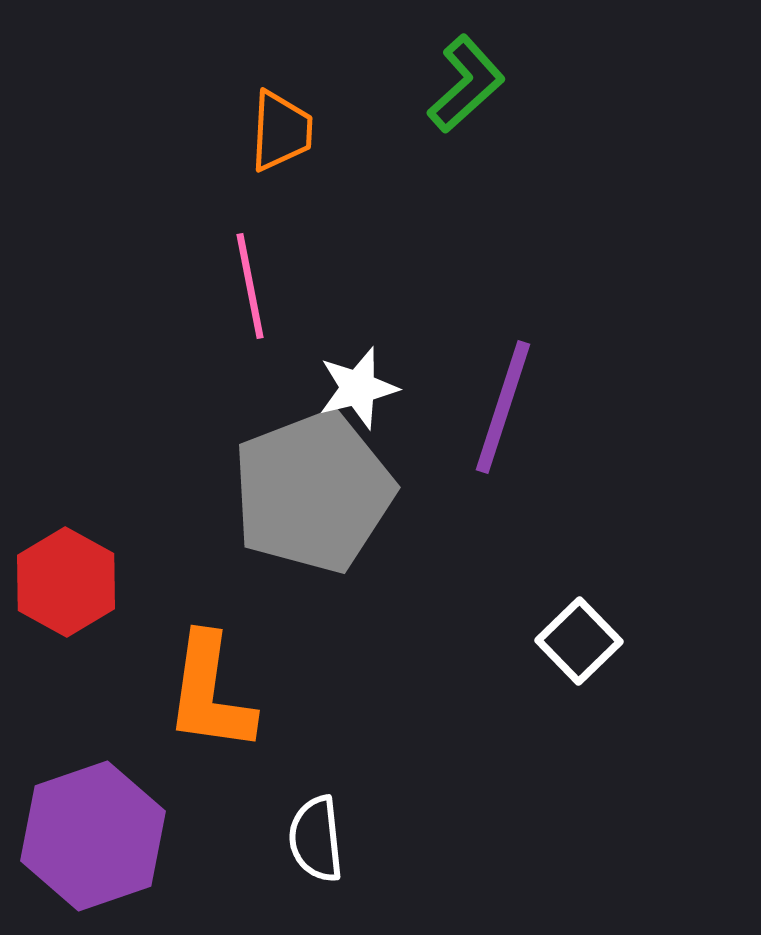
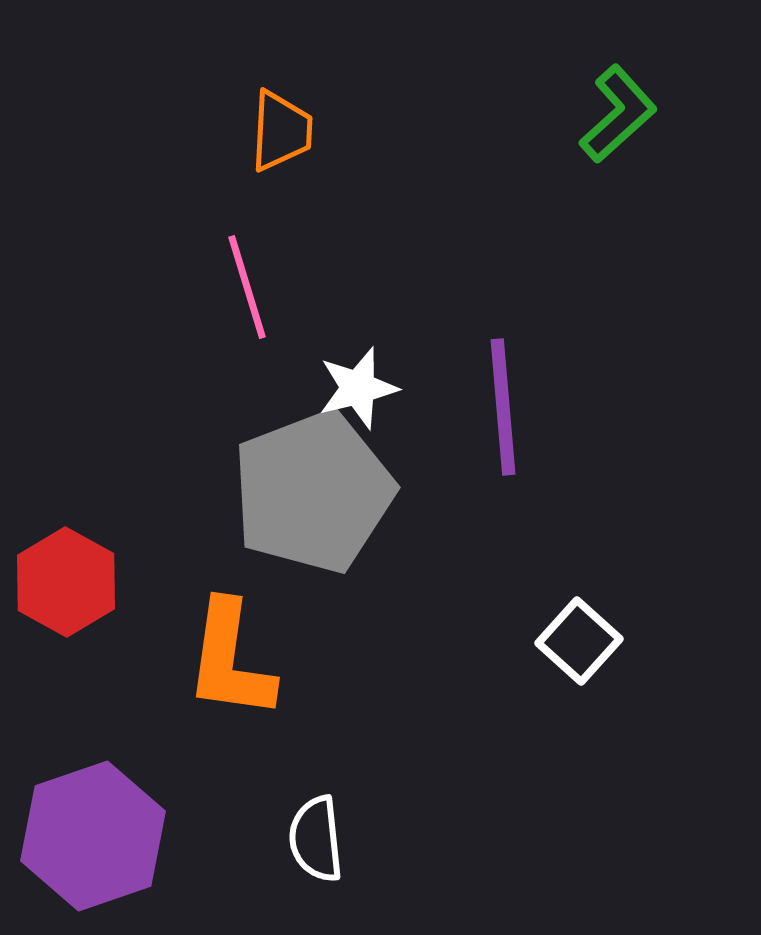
green L-shape: moved 152 px right, 30 px down
pink line: moved 3 px left, 1 px down; rotated 6 degrees counterclockwise
purple line: rotated 23 degrees counterclockwise
white square: rotated 4 degrees counterclockwise
orange L-shape: moved 20 px right, 33 px up
